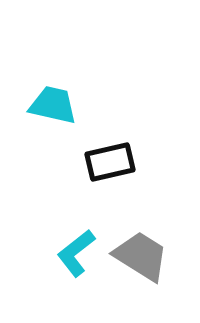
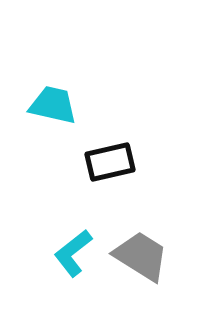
cyan L-shape: moved 3 px left
